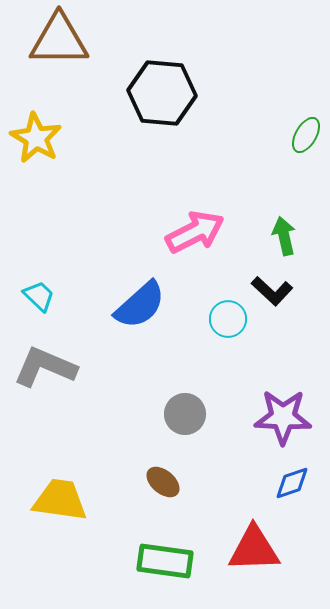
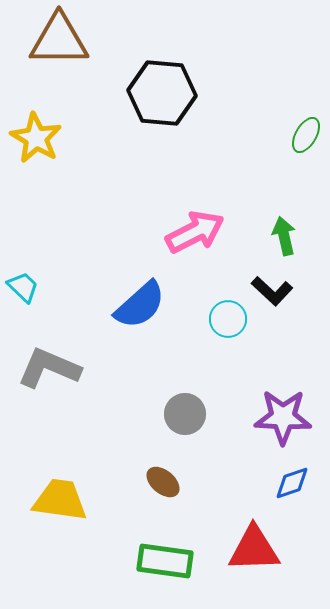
cyan trapezoid: moved 16 px left, 9 px up
gray L-shape: moved 4 px right, 1 px down
